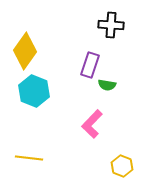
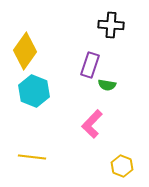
yellow line: moved 3 px right, 1 px up
